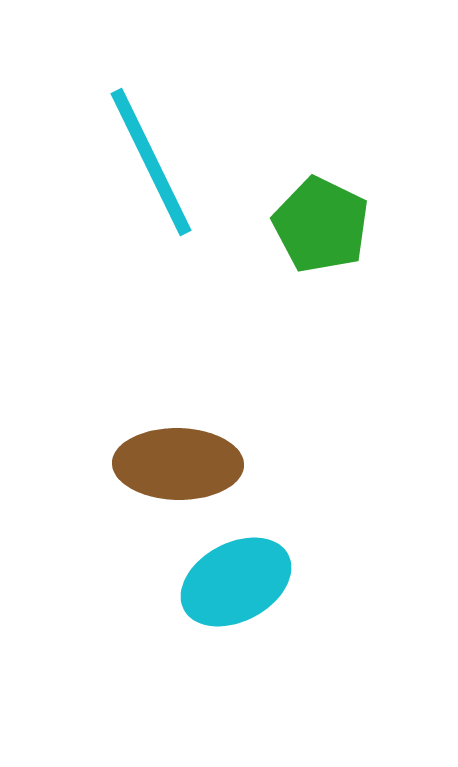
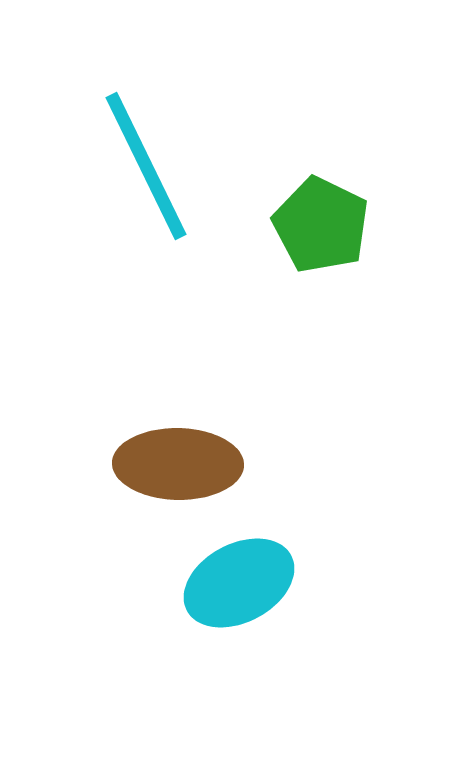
cyan line: moved 5 px left, 4 px down
cyan ellipse: moved 3 px right, 1 px down
